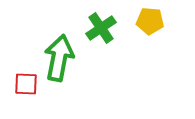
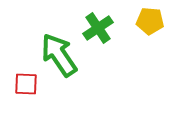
green cross: moved 3 px left
green arrow: moved 3 px up; rotated 45 degrees counterclockwise
